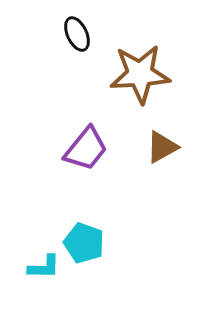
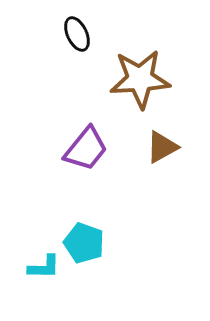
brown star: moved 5 px down
